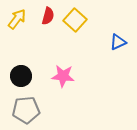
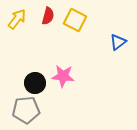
yellow square: rotated 15 degrees counterclockwise
blue triangle: rotated 12 degrees counterclockwise
black circle: moved 14 px right, 7 px down
